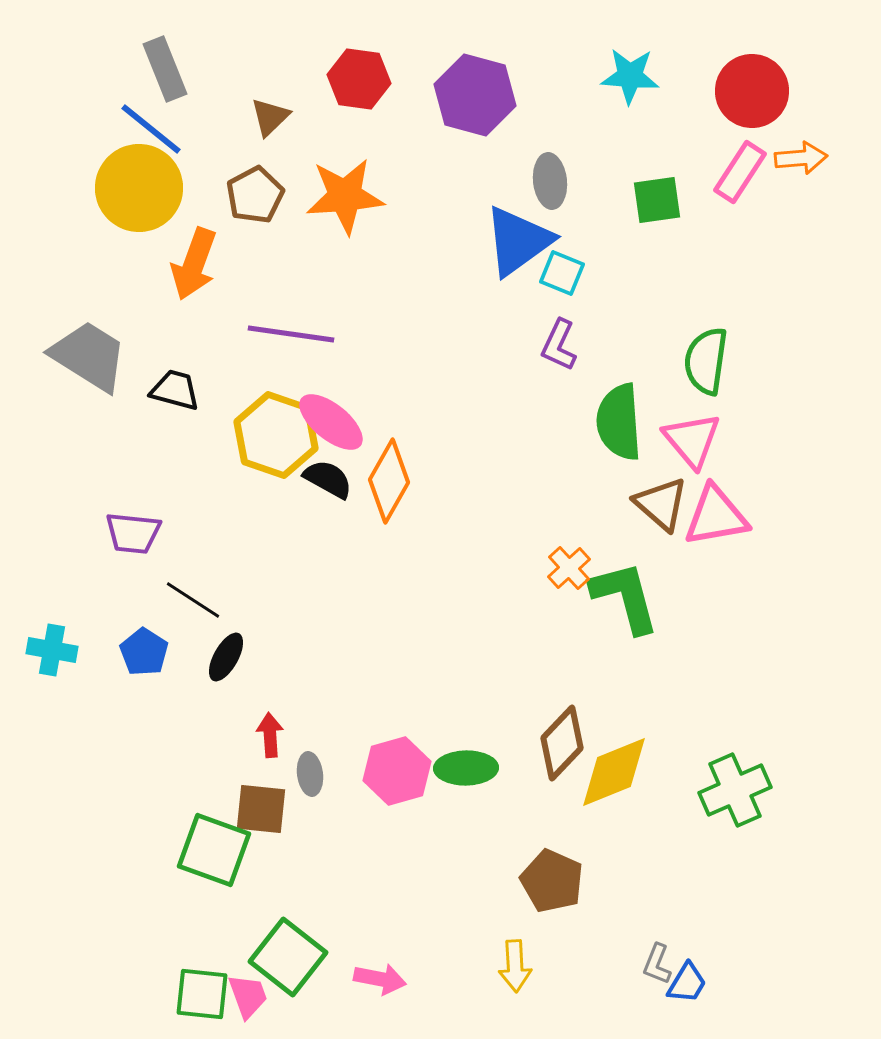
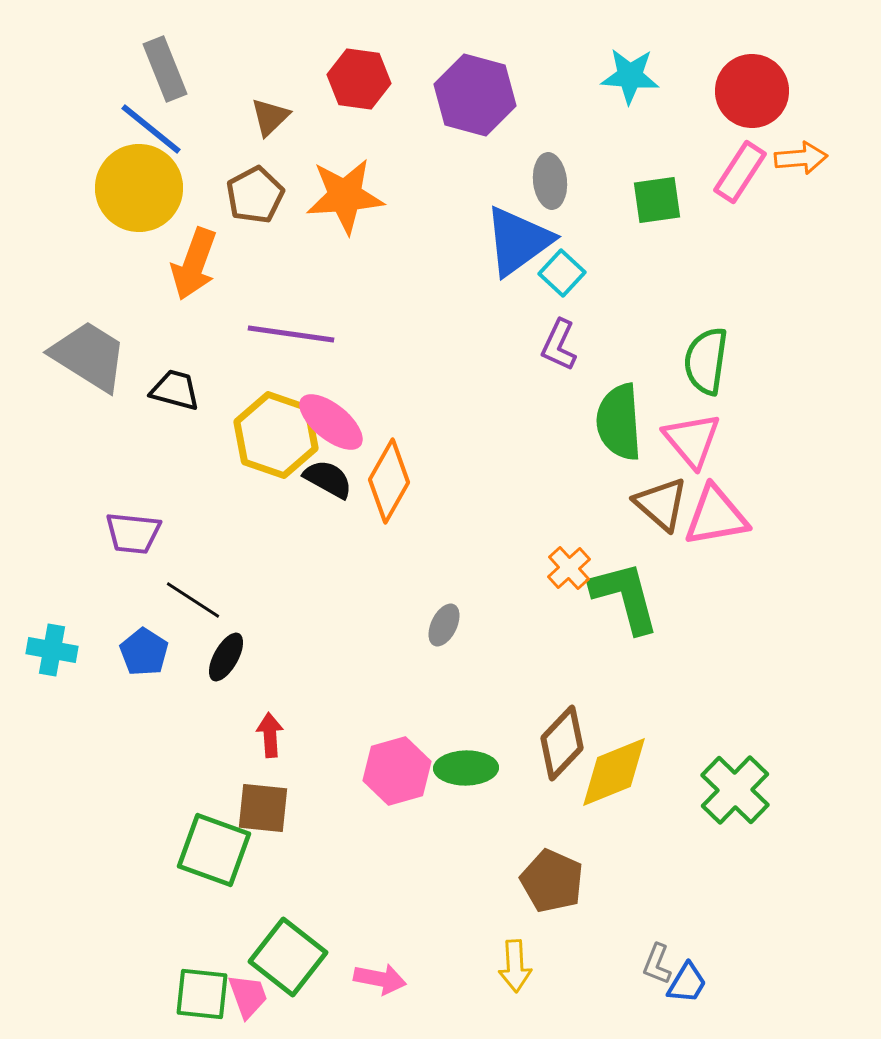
cyan square at (562, 273): rotated 21 degrees clockwise
gray ellipse at (310, 774): moved 134 px right, 149 px up; rotated 33 degrees clockwise
green cross at (735, 790): rotated 22 degrees counterclockwise
brown square at (261, 809): moved 2 px right, 1 px up
